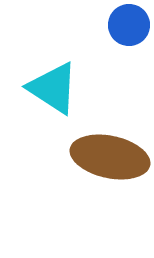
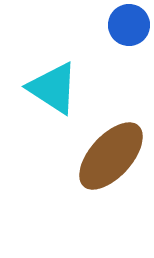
brown ellipse: moved 1 px right, 1 px up; rotated 60 degrees counterclockwise
